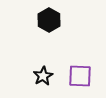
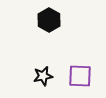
black star: rotated 18 degrees clockwise
